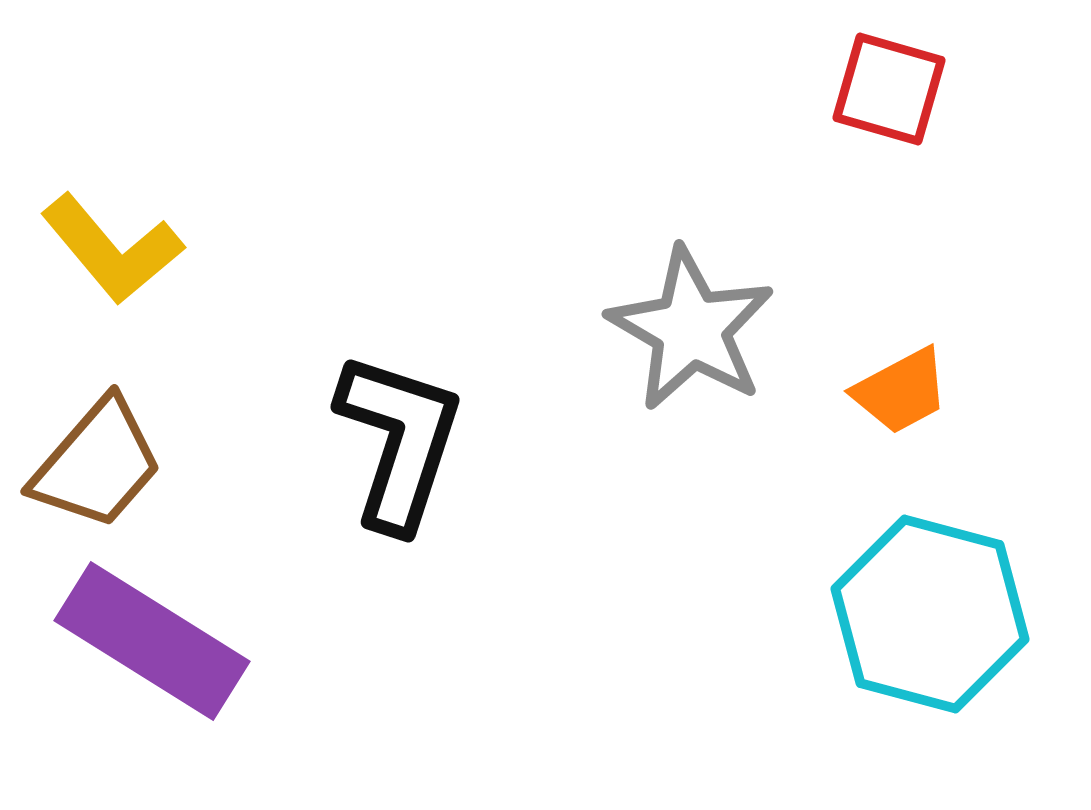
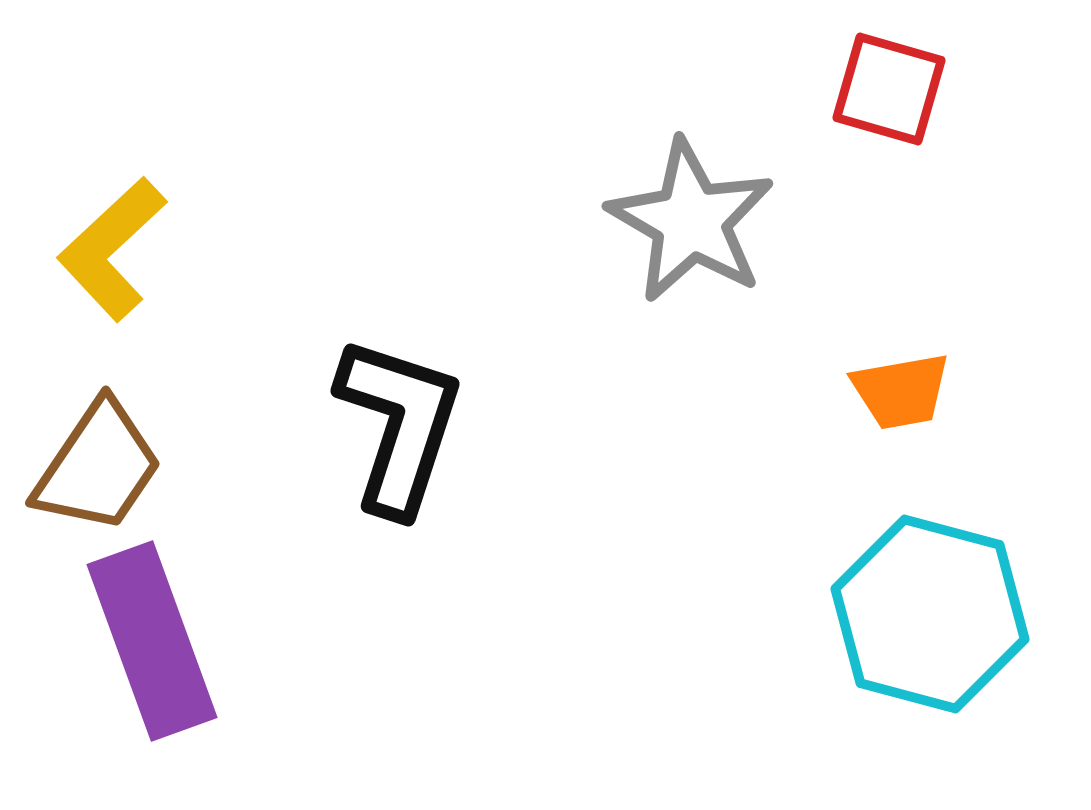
yellow L-shape: rotated 87 degrees clockwise
gray star: moved 108 px up
orange trapezoid: rotated 18 degrees clockwise
black L-shape: moved 16 px up
brown trapezoid: moved 1 px right, 3 px down; rotated 7 degrees counterclockwise
purple rectangle: rotated 38 degrees clockwise
